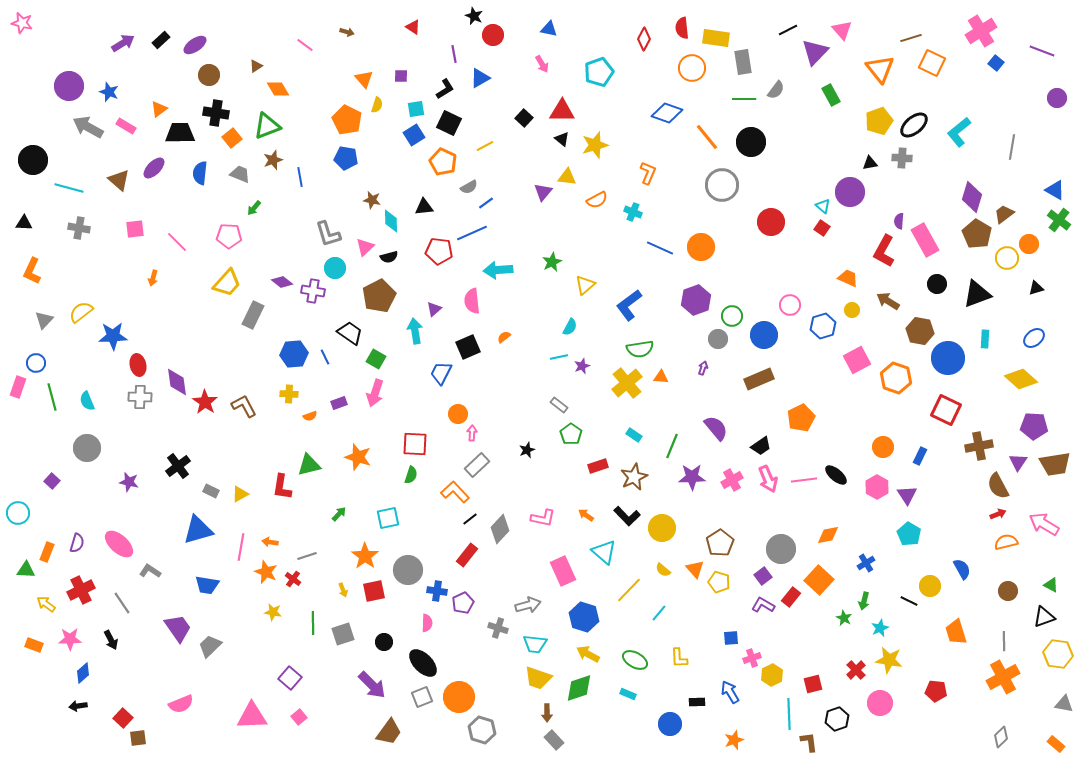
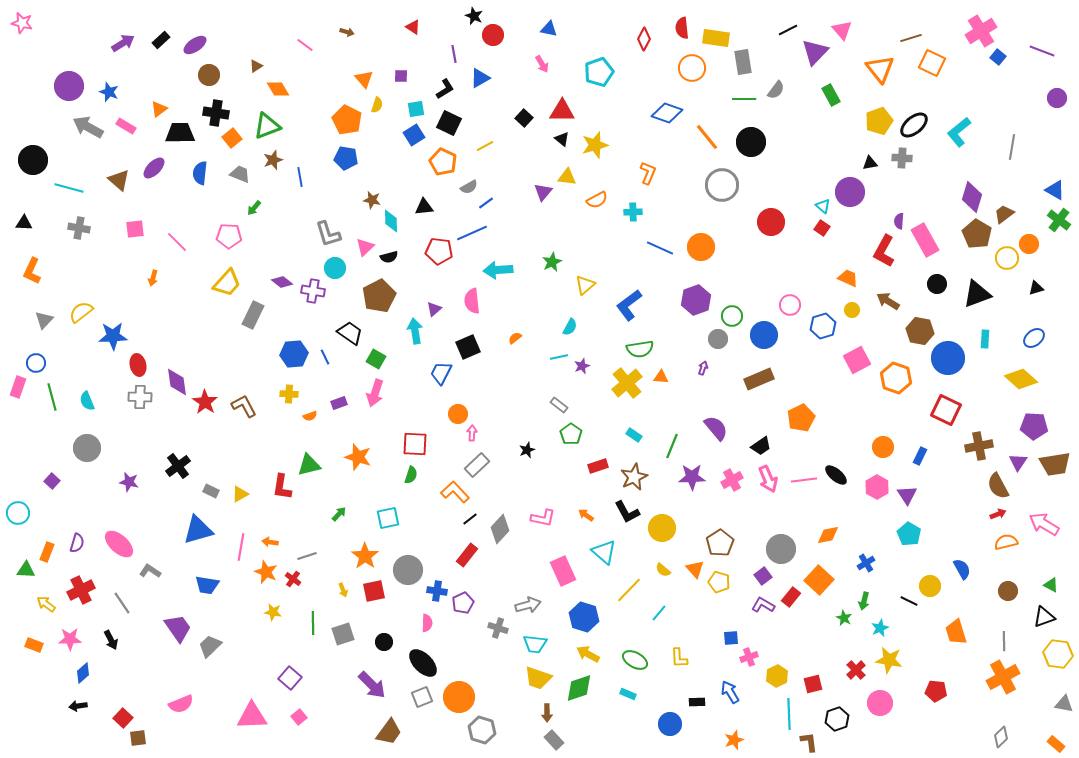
blue square at (996, 63): moved 2 px right, 6 px up
cyan cross at (633, 212): rotated 24 degrees counterclockwise
orange semicircle at (504, 337): moved 11 px right, 1 px down
black L-shape at (627, 516): moved 4 px up; rotated 16 degrees clockwise
pink cross at (752, 658): moved 3 px left, 1 px up
yellow hexagon at (772, 675): moved 5 px right, 1 px down
